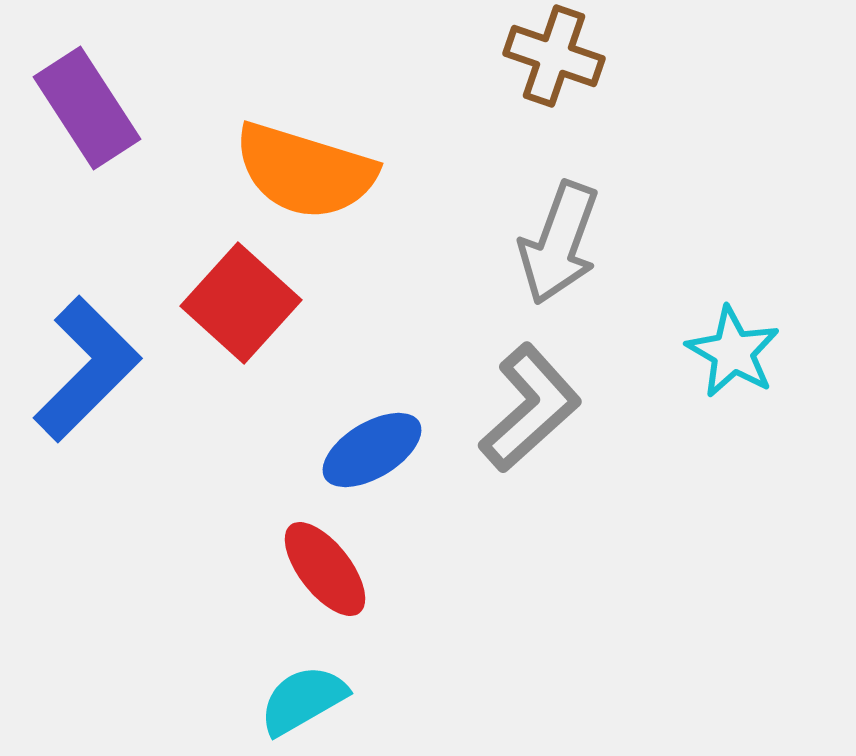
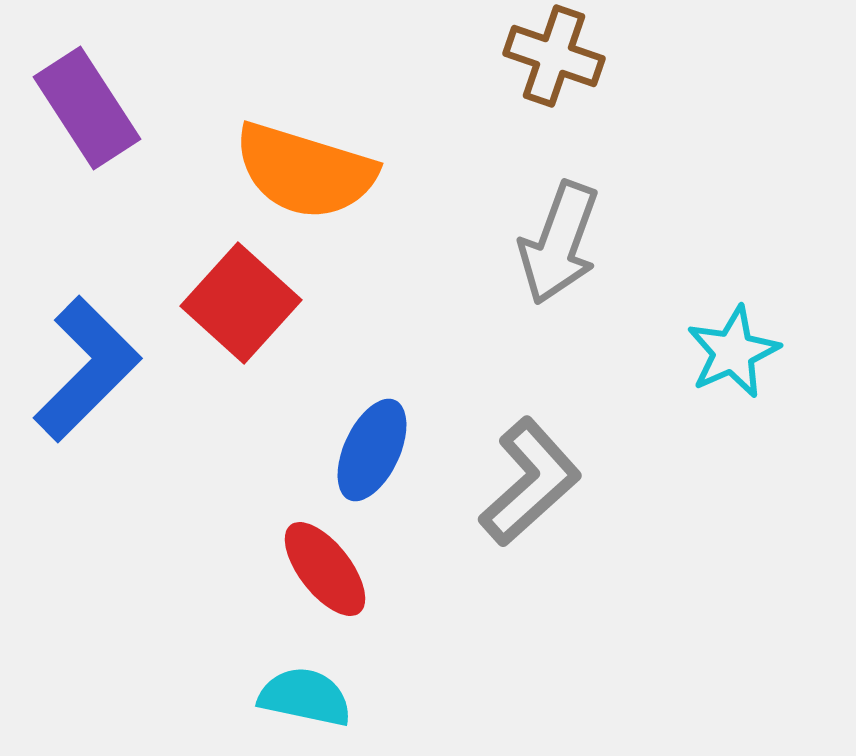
cyan star: rotated 18 degrees clockwise
gray L-shape: moved 74 px down
blue ellipse: rotated 34 degrees counterclockwise
cyan semicircle: moved 2 px right, 3 px up; rotated 42 degrees clockwise
